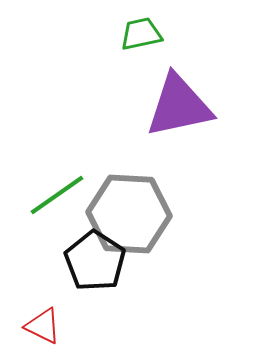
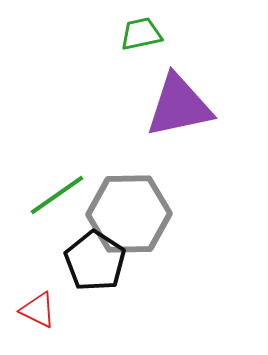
gray hexagon: rotated 4 degrees counterclockwise
red triangle: moved 5 px left, 16 px up
